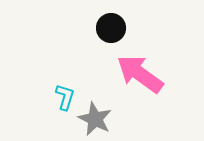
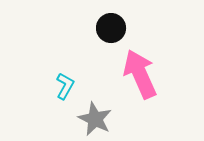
pink arrow: rotated 30 degrees clockwise
cyan L-shape: moved 11 px up; rotated 12 degrees clockwise
